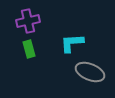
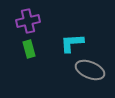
gray ellipse: moved 2 px up
